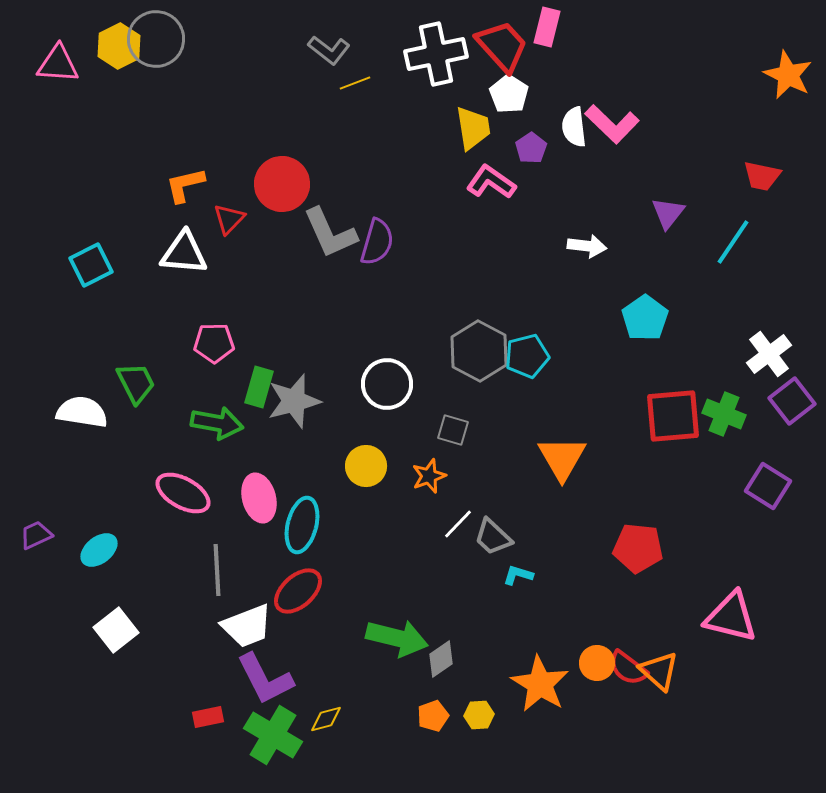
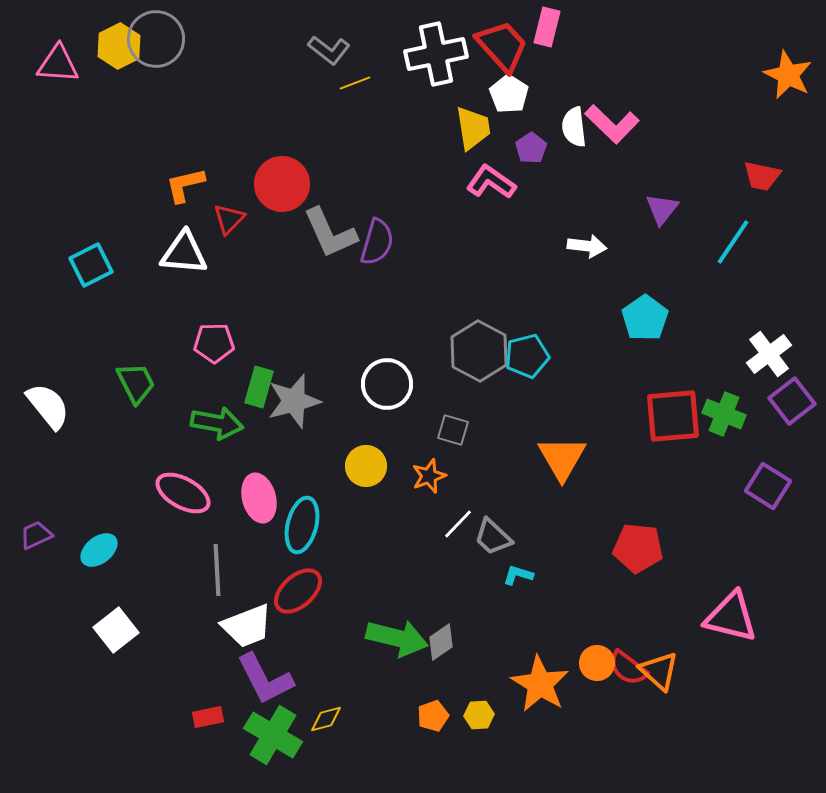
purple triangle at (668, 213): moved 6 px left, 4 px up
white semicircle at (82, 412): moved 34 px left, 6 px up; rotated 42 degrees clockwise
gray diamond at (441, 659): moved 17 px up
